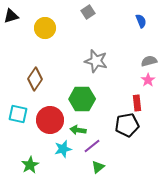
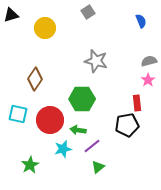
black triangle: moved 1 px up
